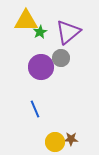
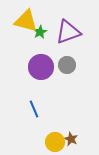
yellow triangle: rotated 15 degrees clockwise
purple triangle: rotated 20 degrees clockwise
gray circle: moved 6 px right, 7 px down
blue line: moved 1 px left
brown star: rotated 24 degrees clockwise
